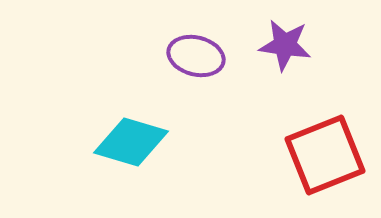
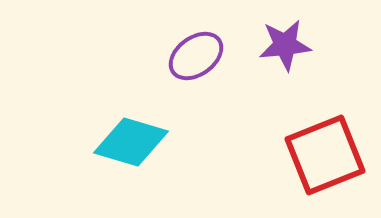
purple star: rotated 14 degrees counterclockwise
purple ellipse: rotated 50 degrees counterclockwise
